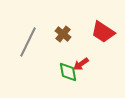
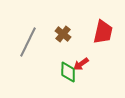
red trapezoid: rotated 110 degrees counterclockwise
green diamond: rotated 10 degrees clockwise
